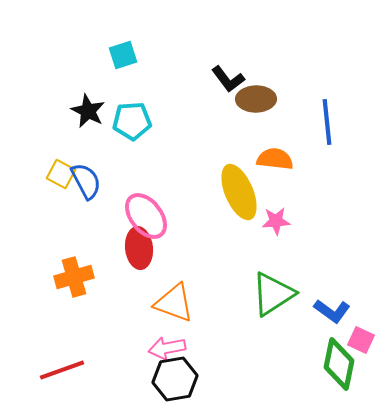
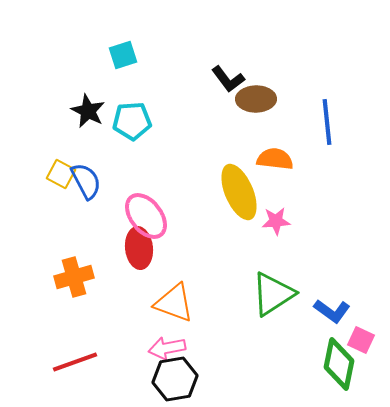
red line: moved 13 px right, 8 px up
